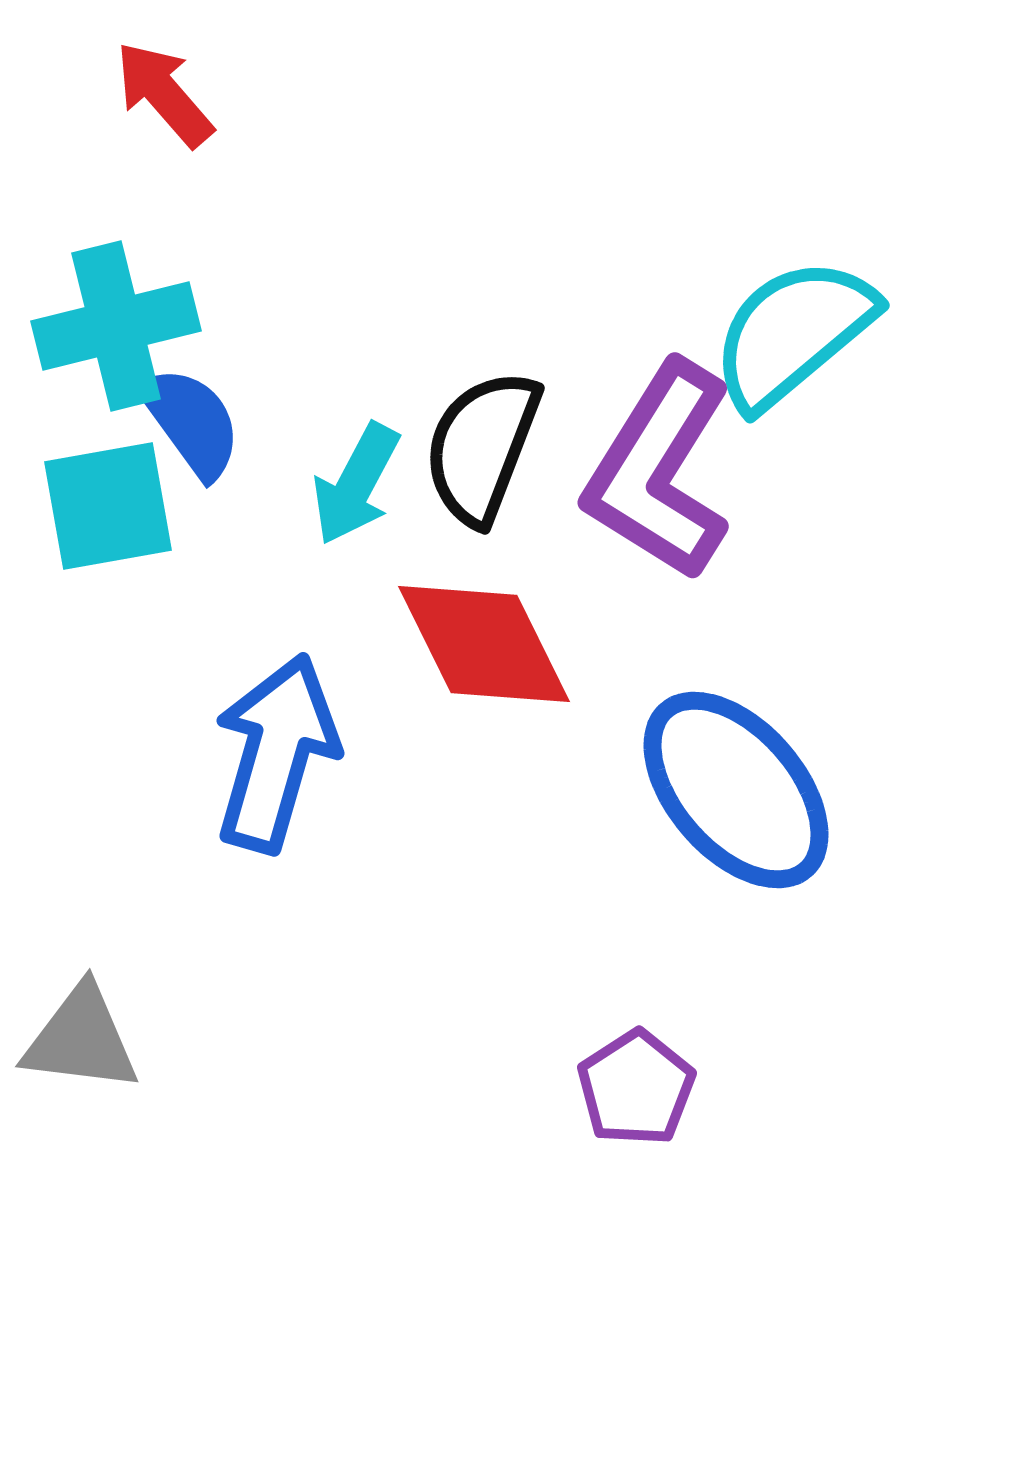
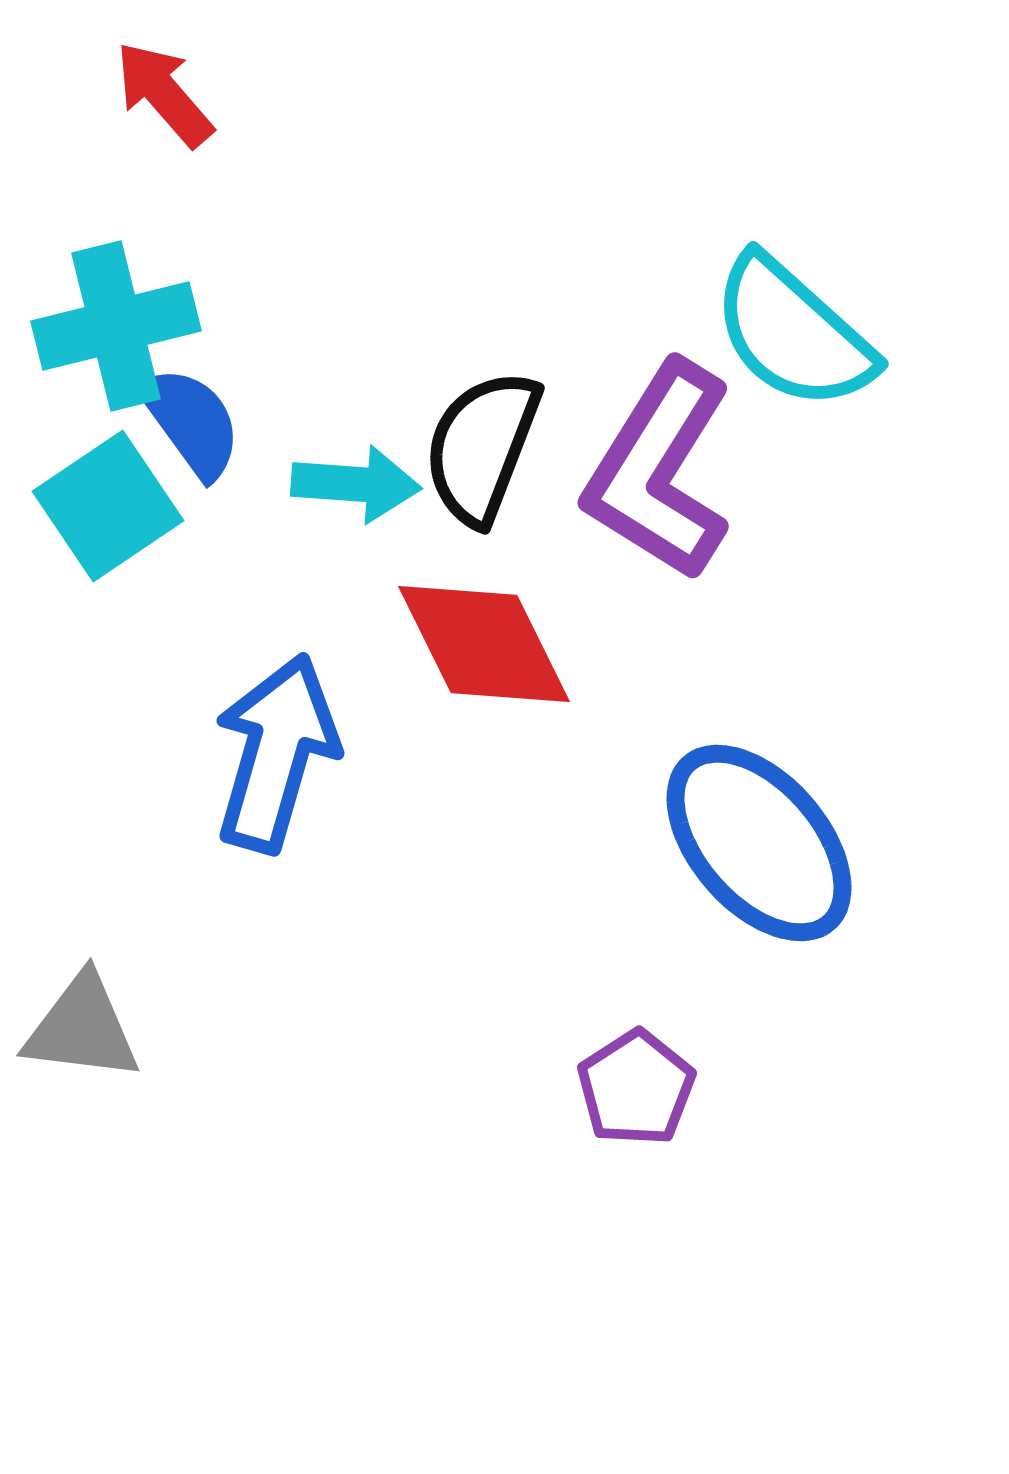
cyan semicircle: rotated 98 degrees counterclockwise
cyan arrow: rotated 114 degrees counterclockwise
cyan square: rotated 24 degrees counterclockwise
blue ellipse: moved 23 px right, 53 px down
gray triangle: moved 1 px right, 11 px up
